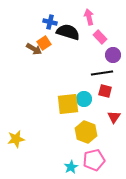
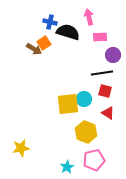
pink rectangle: rotated 48 degrees counterclockwise
red triangle: moved 6 px left, 4 px up; rotated 32 degrees counterclockwise
yellow star: moved 5 px right, 9 px down
cyan star: moved 4 px left
